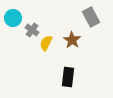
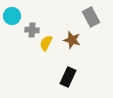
cyan circle: moved 1 px left, 2 px up
gray cross: rotated 32 degrees counterclockwise
brown star: rotated 18 degrees counterclockwise
black rectangle: rotated 18 degrees clockwise
